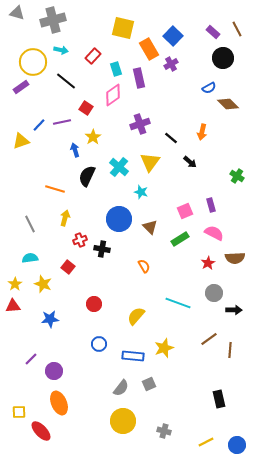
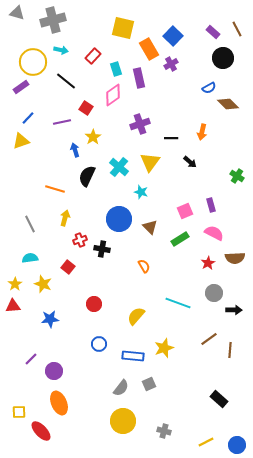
blue line at (39, 125): moved 11 px left, 7 px up
black line at (171, 138): rotated 40 degrees counterclockwise
black rectangle at (219, 399): rotated 36 degrees counterclockwise
